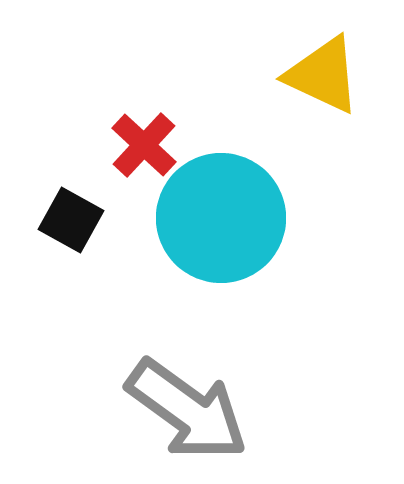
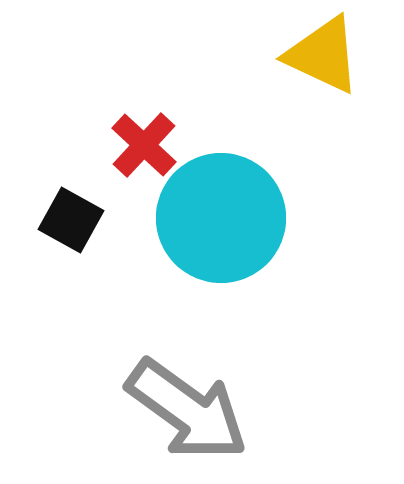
yellow triangle: moved 20 px up
